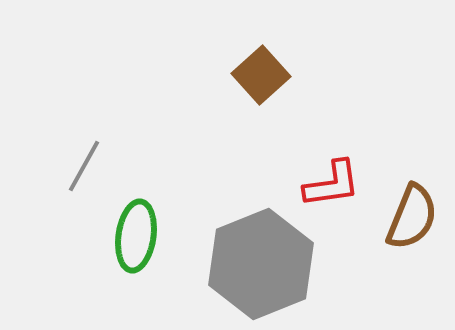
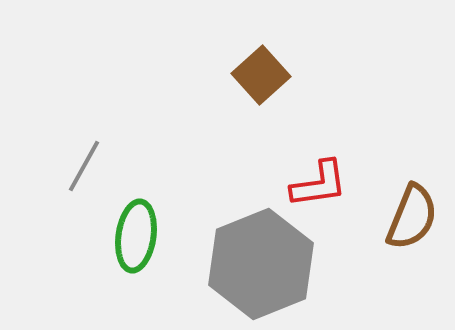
red L-shape: moved 13 px left
